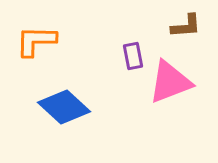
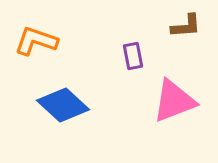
orange L-shape: rotated 18 degrees clockwise
pink triangle: moved 4 px right, 19 px down
blue diamond: moved 1 px left, 2 px up
